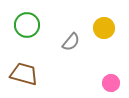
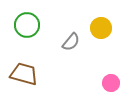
yellow circle: moved 3 px left
